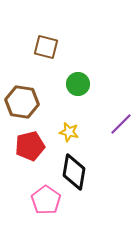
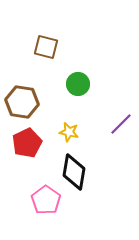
red pentagon: moved 3 px left, 3 px up; rotated 12 degrees counterclockwise
